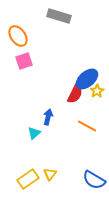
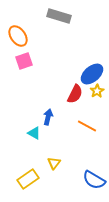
blue ellipse: moved 5 px right, 5 px up
cyan triangle: rotated 48 degrees counterclockwise
yellow triangle: moved 4 px right, 11 px up
